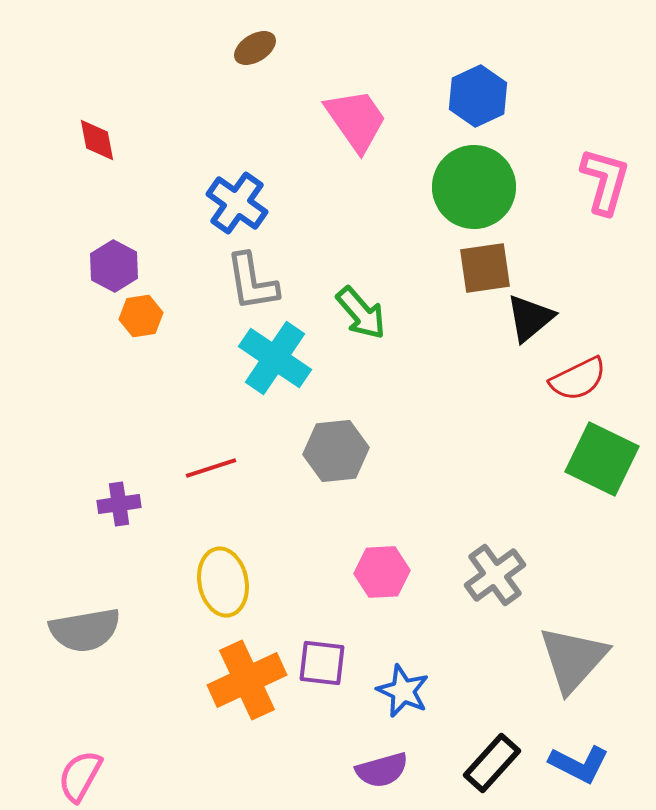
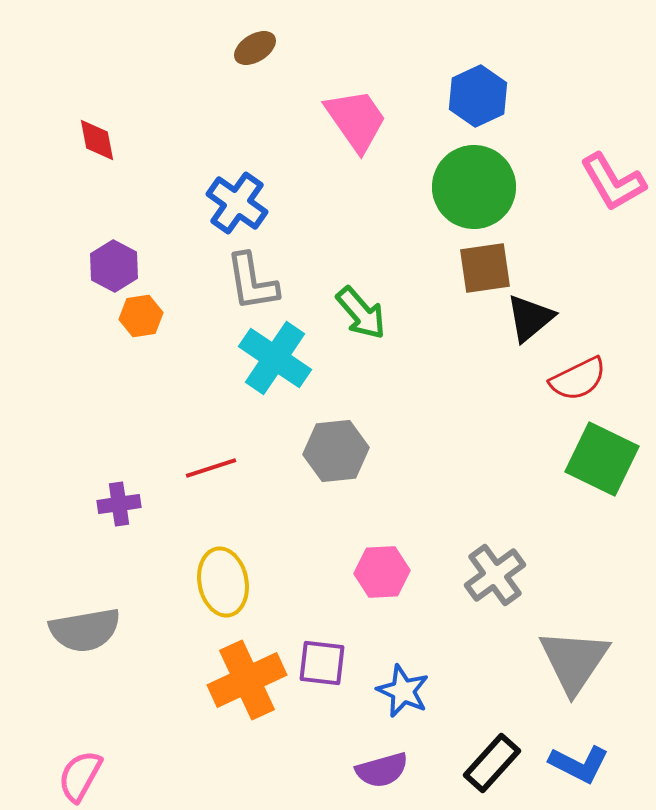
pink L-shape: moved 8 px right, 1 px down; rotated 134 degrees clockwise
gray triangle: moved 1 px right, 2 px down; rotated 8 degrees counterclockwise
